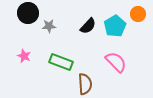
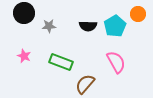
black circle: moved 4 px left
black semicircle: rotated 48 degrees clockwise
pink semicircle: rotated 15 degrees clockwise
brown semicircle: rotated 135 degrees counterclockwise
